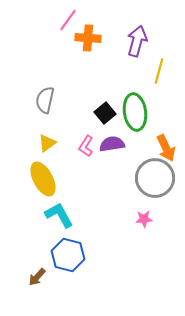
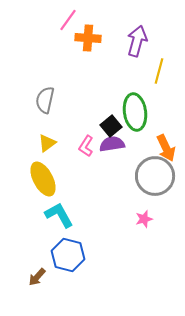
black square: moved 6 px right, 13 px down
gray circle: moved 2 px up
pink star: rotated 12 degrees counterclockwise
